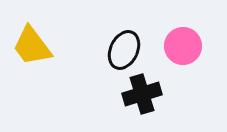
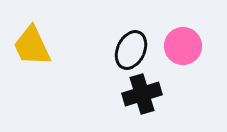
yellow trapezoid: rotated 12 degrees clockwise
black ellipse: moved 7 px right
